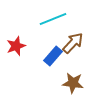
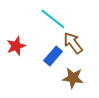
cyan line: rotated 60 degrees clockwise
brown arrow: rotated 80 degrees counterclockwise
brown star: moved 5 px up
